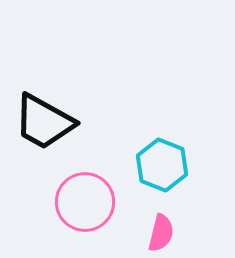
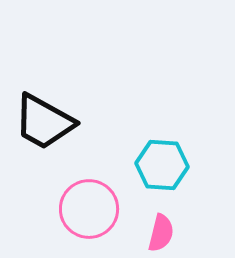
cyan hexagon: rotated 18 degrees counterclockwise
pink circle: moved 4 px right, 7 px down
